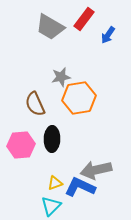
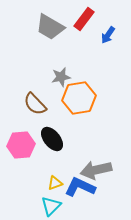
brown semicircle: rotated 20 degrees counterclockwise
black ellipse: rotated 40 degrees counterclockwise
